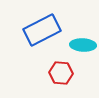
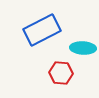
cyan ellipse: moved 3 px down
